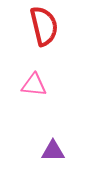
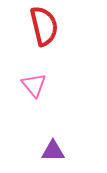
pink triangle: rotated 44 degrees clockwise
